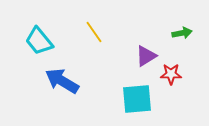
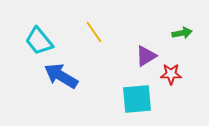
blue arrow: moved 1 px left, 5 px up
